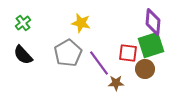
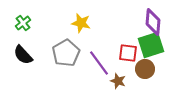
gray pentagon: moved 2 px left
brown star: moved 2 px right, 2 px up; rotated 21 degrees clockwise
